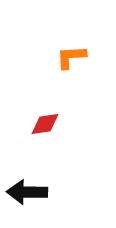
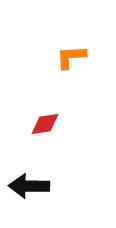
black arrow: moved 2 px right, 6 px up
